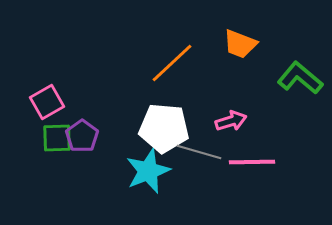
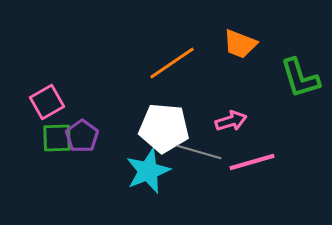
orange line: rotated 9 degrees clockwise
green L-shape: rotated 147 degrees counterclockwise
pink line: rotated 15 degrees counterclockwise
